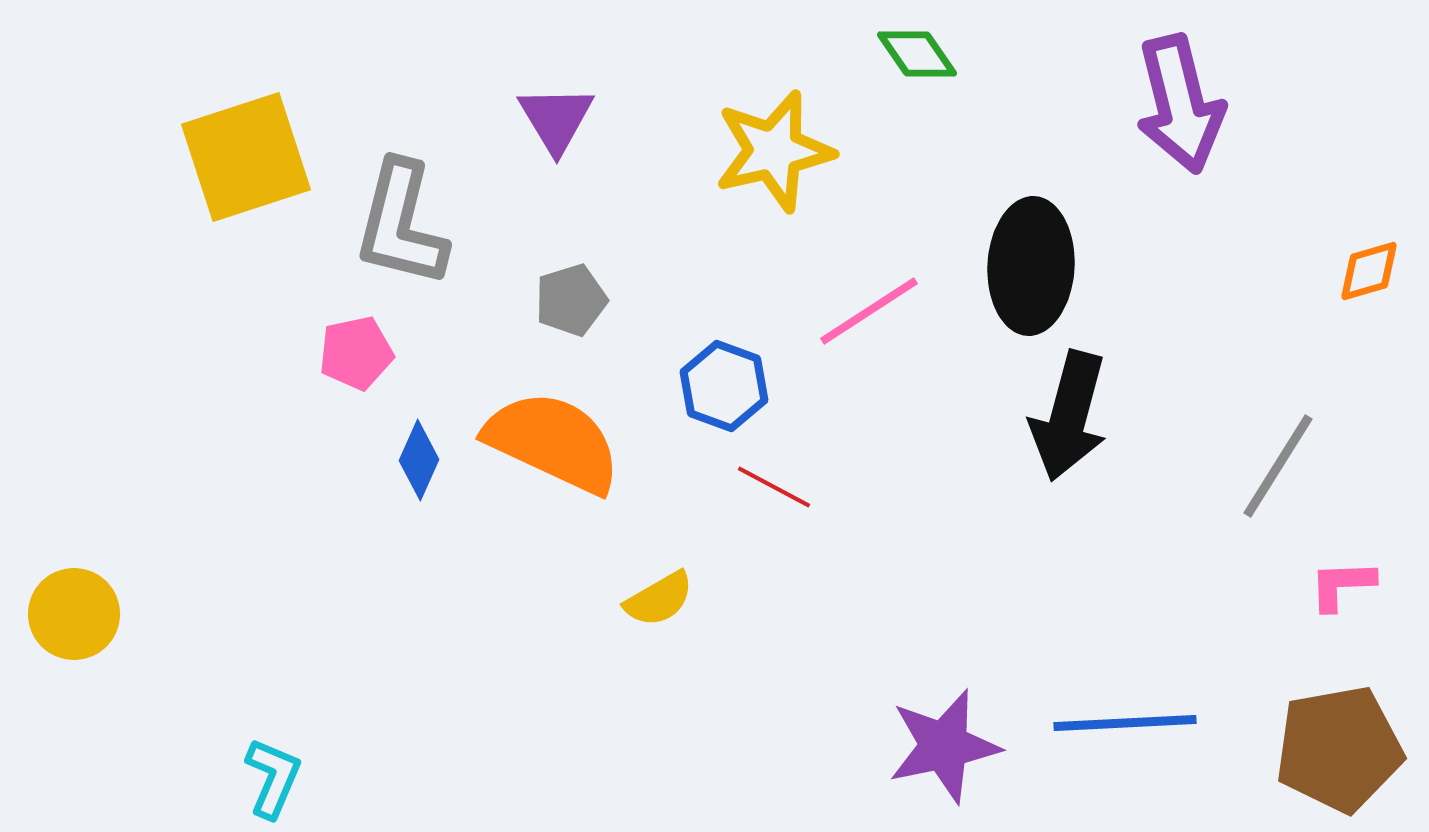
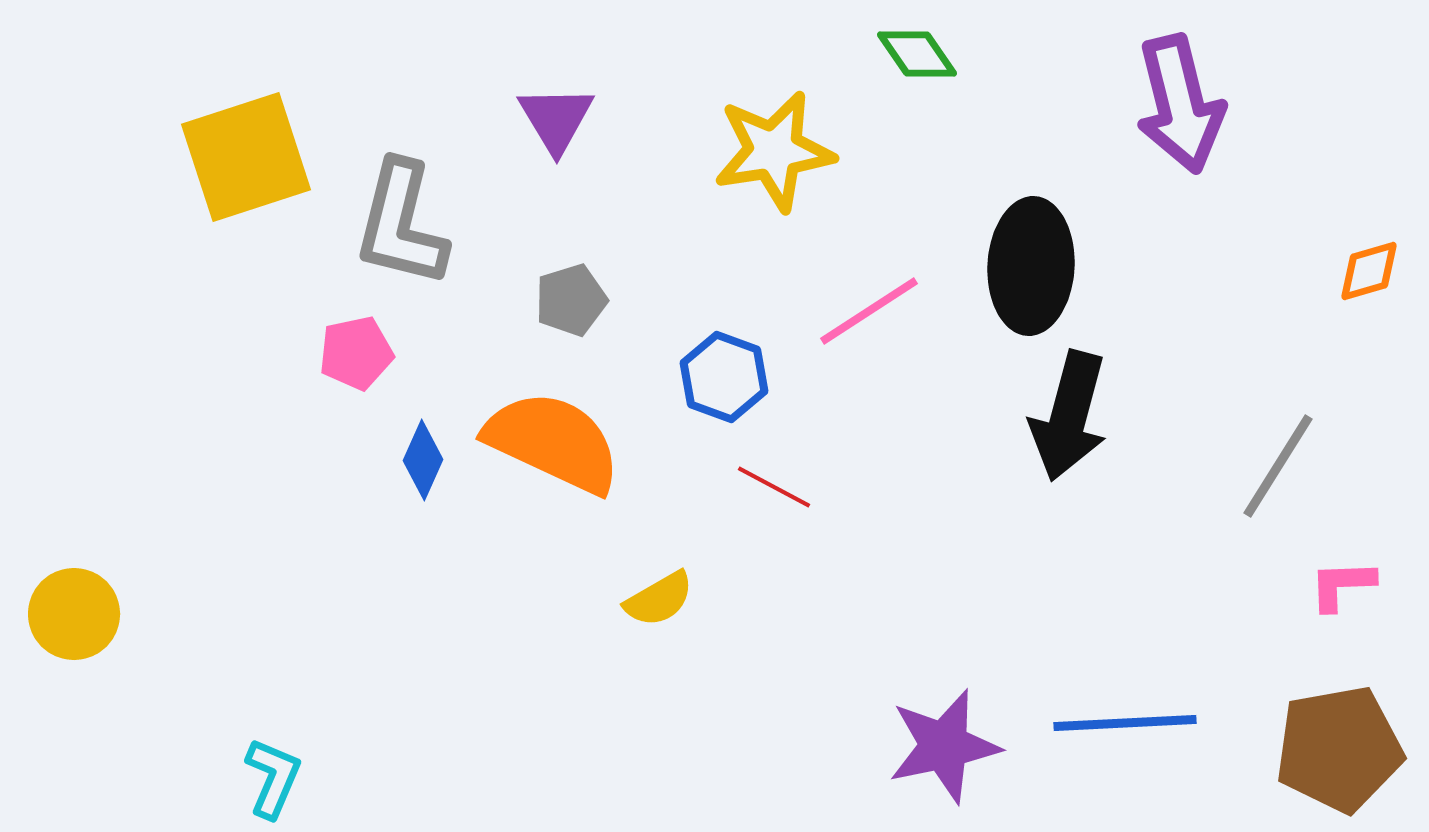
yellow star: rotated 4 degrees clockwise
blue hexagon: moved 9 px up
blue diamond: moved 4 px right
